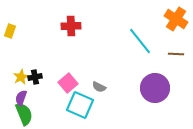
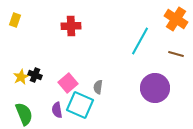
yellow rectangle: moved 5 px right, 11 px up
cyan line: rotated 68 degrees clockwise
brown line: rotated 14 degrees clockwise
black cross: moved 2 px up; rotated 32 degrees clockwise
gray semicircle: moved 1 px left; rotated 72 degrees clockwise
purple semicircle: moved 36 px right, 12 px down; rotated 28 degrees counterclockwise
